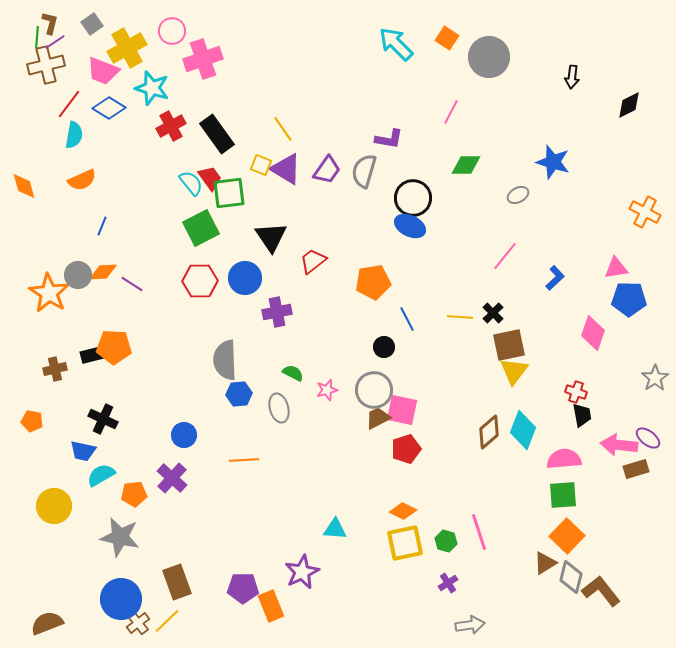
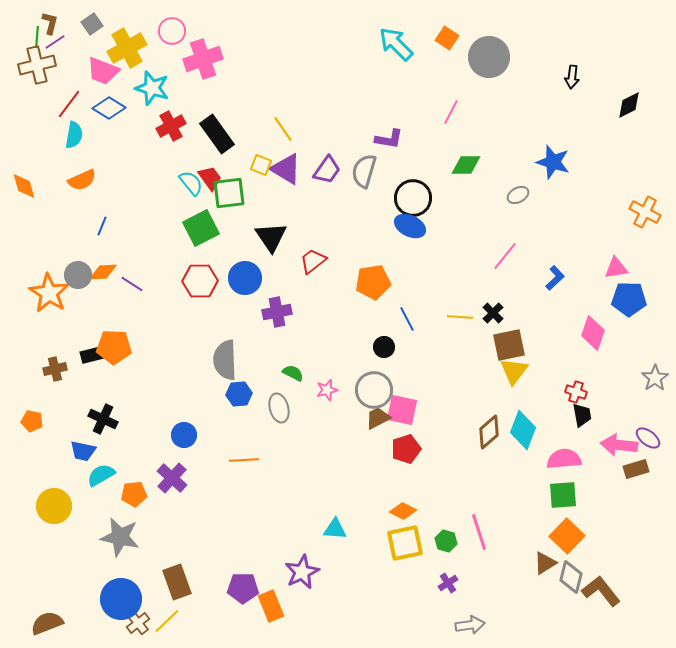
brown cross at (46, 65): moved 9 px left
